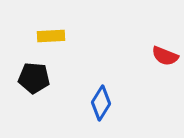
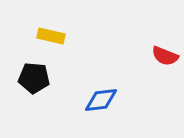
yellow rectangle: rotated 16 degrees clockwise
blue diamond: moved 3 px up; rotated 52 degrees clockwise
